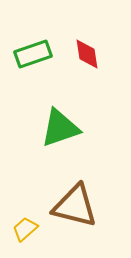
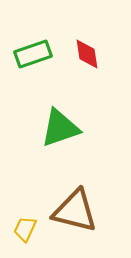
brown triangle: moved 5 px down
yellow trapezoid: rotated 24 degrees counterclockwise
